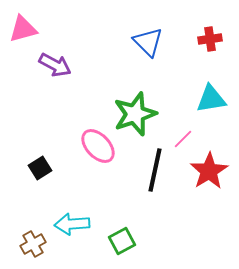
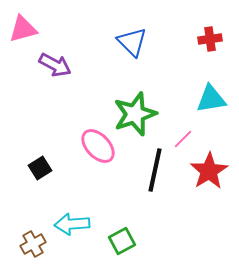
blue triangle: moved 16 px left
